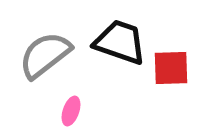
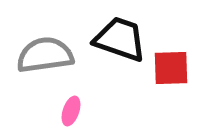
black trapezoid: moved 3 px up
gray semicircle: rotated 30 degrees clockwise
